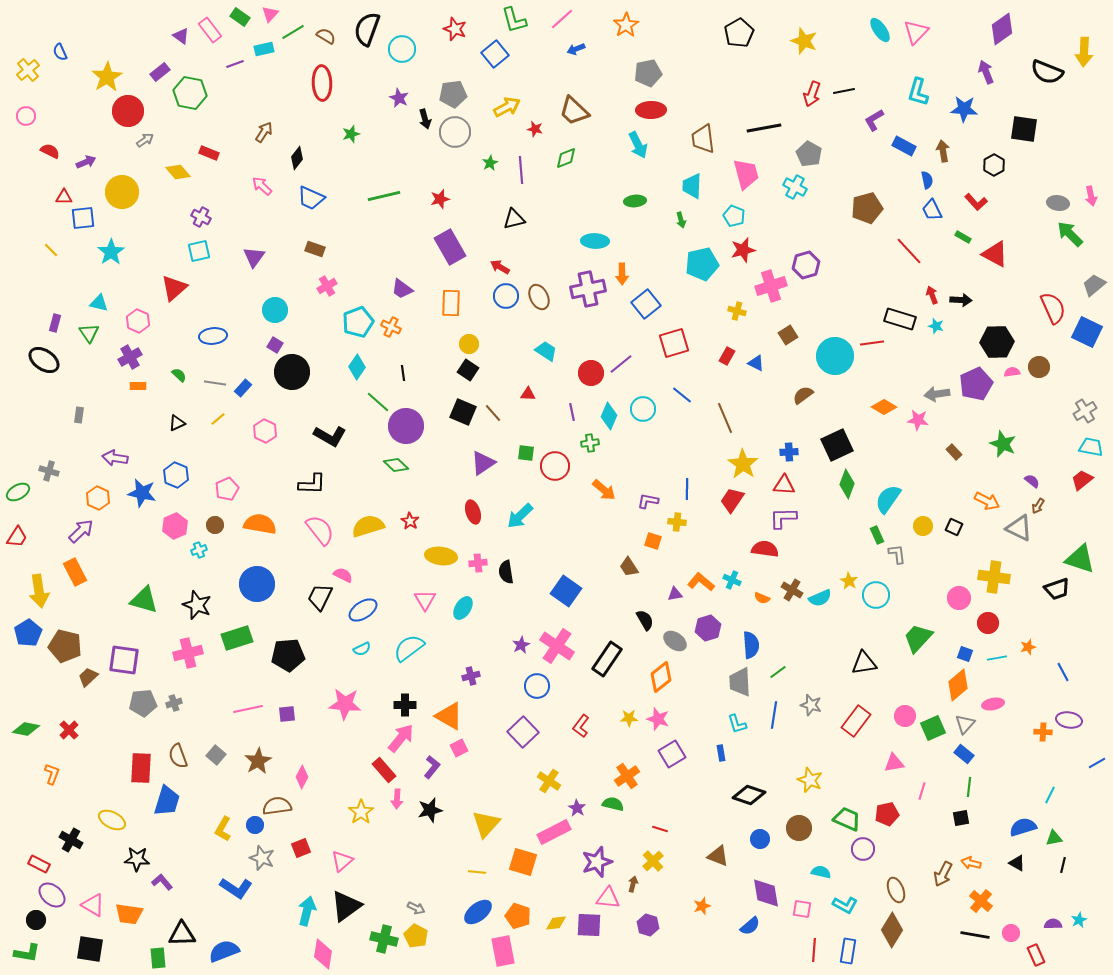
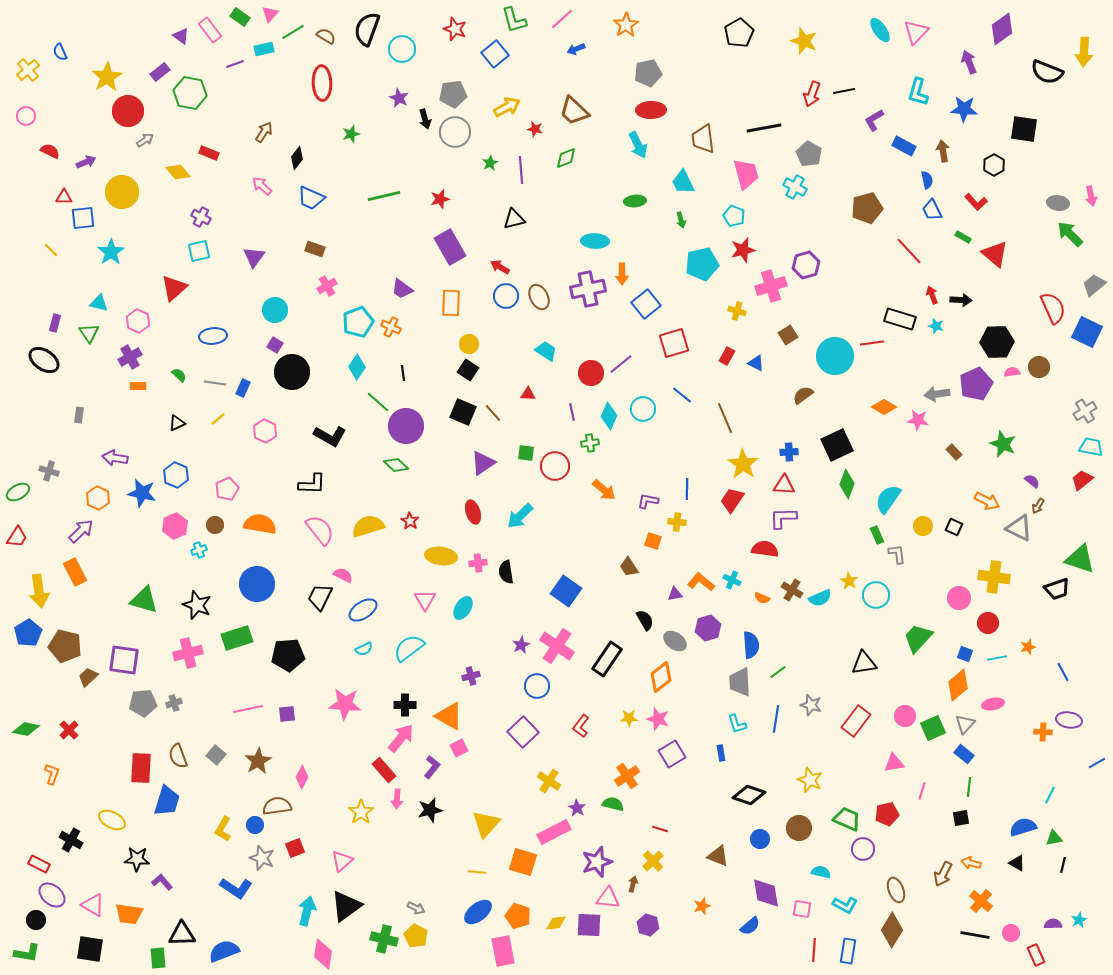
purple arrow at (986, 72): moved 17 px left, 10 px up
cyan trapezoid at (692, 186): moved 9 px left, 4 px up; rotated 28 degrees counterclockwise
red triangle at (995, 254): rotated 12 degrees clockwise
blue rectangle at (243, 388): rotated 18 degrees counterclockwise
cyan semicircle at (362, 649): moved 2 px right
blue line at (774, 715): moved 2 px right, 4 px down
red square at (301, 848): moved 6 px left
